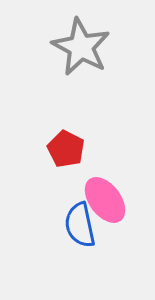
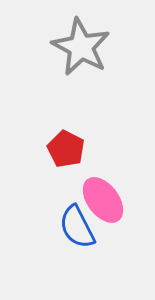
pink ellipse: moved 2 px left
blue semicircle: moved 3 px left, 2 px down; rotated 15 degrees counterclockwise
